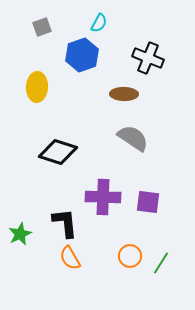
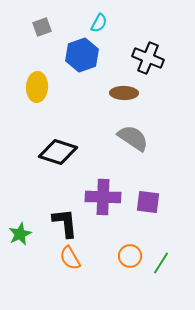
brown ellipse: moved 1 px up
